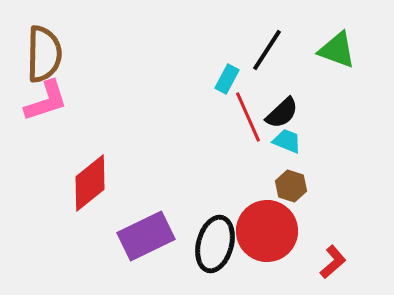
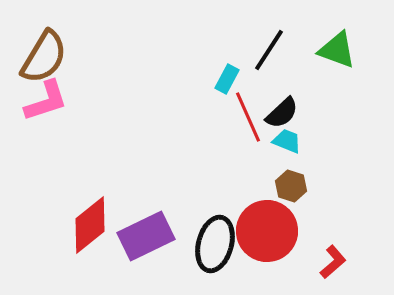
black line: moved 2 px right
brown semicircle: moved 3 px down; rotated 30 degrees clockwise
red diamond: moved 42 px down
